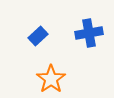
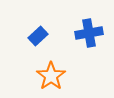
orange star: moved 3 px up
